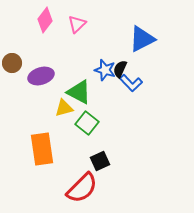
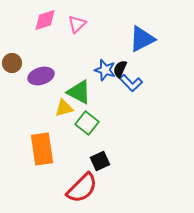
pink diamond: rotated 35 degrees clockwise
